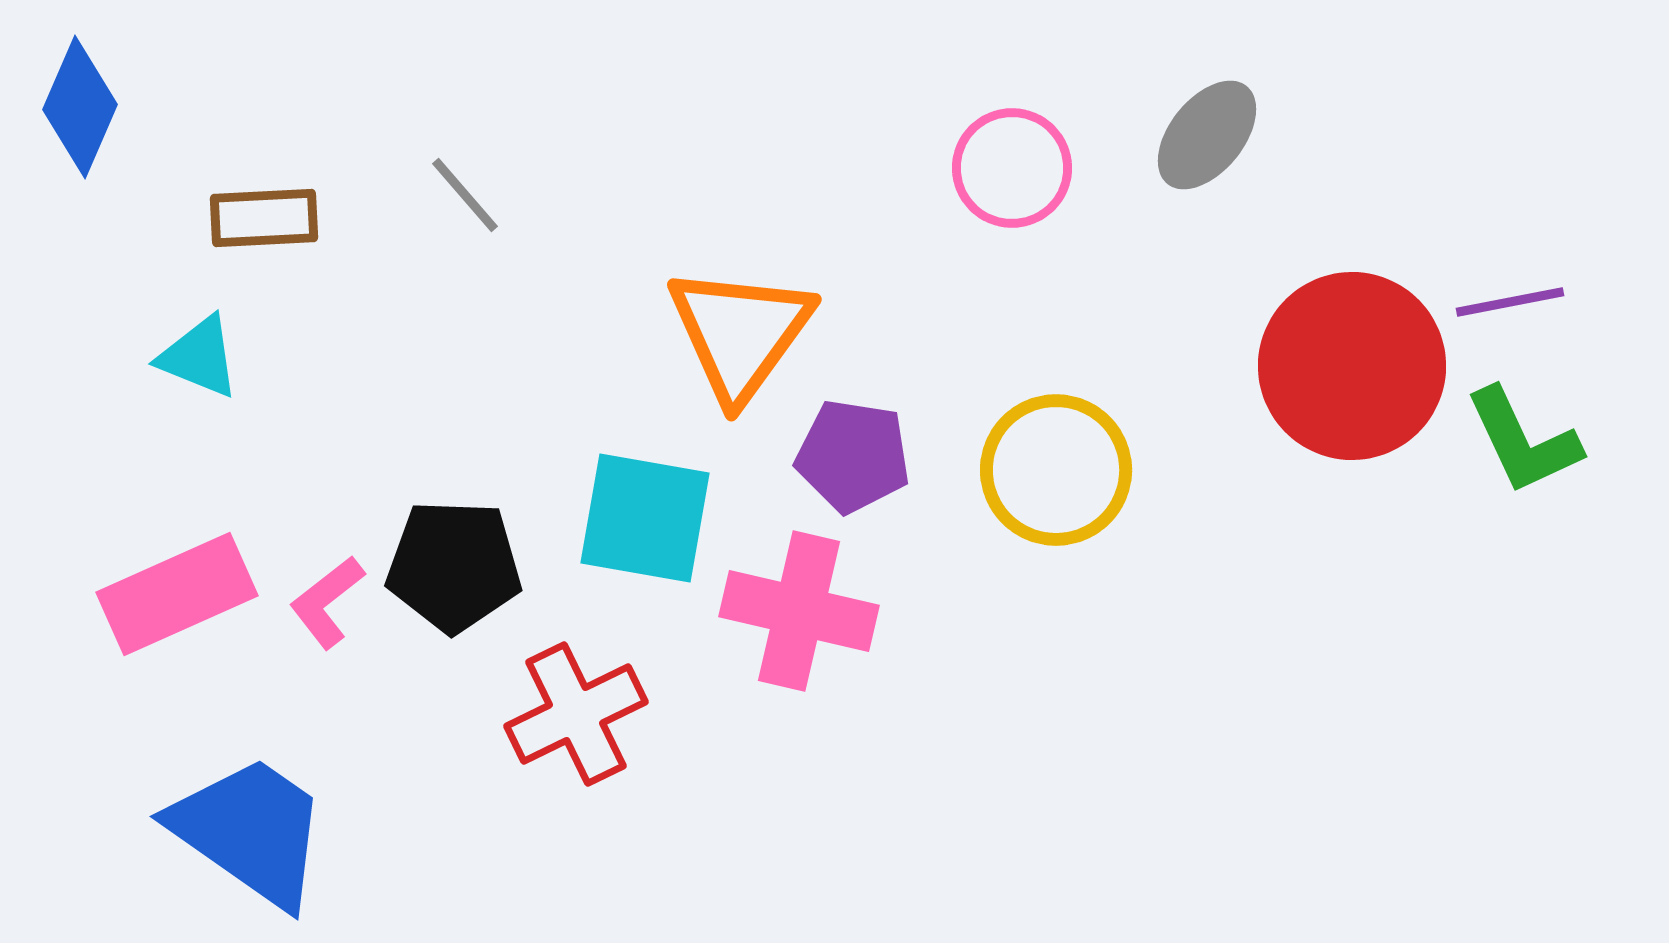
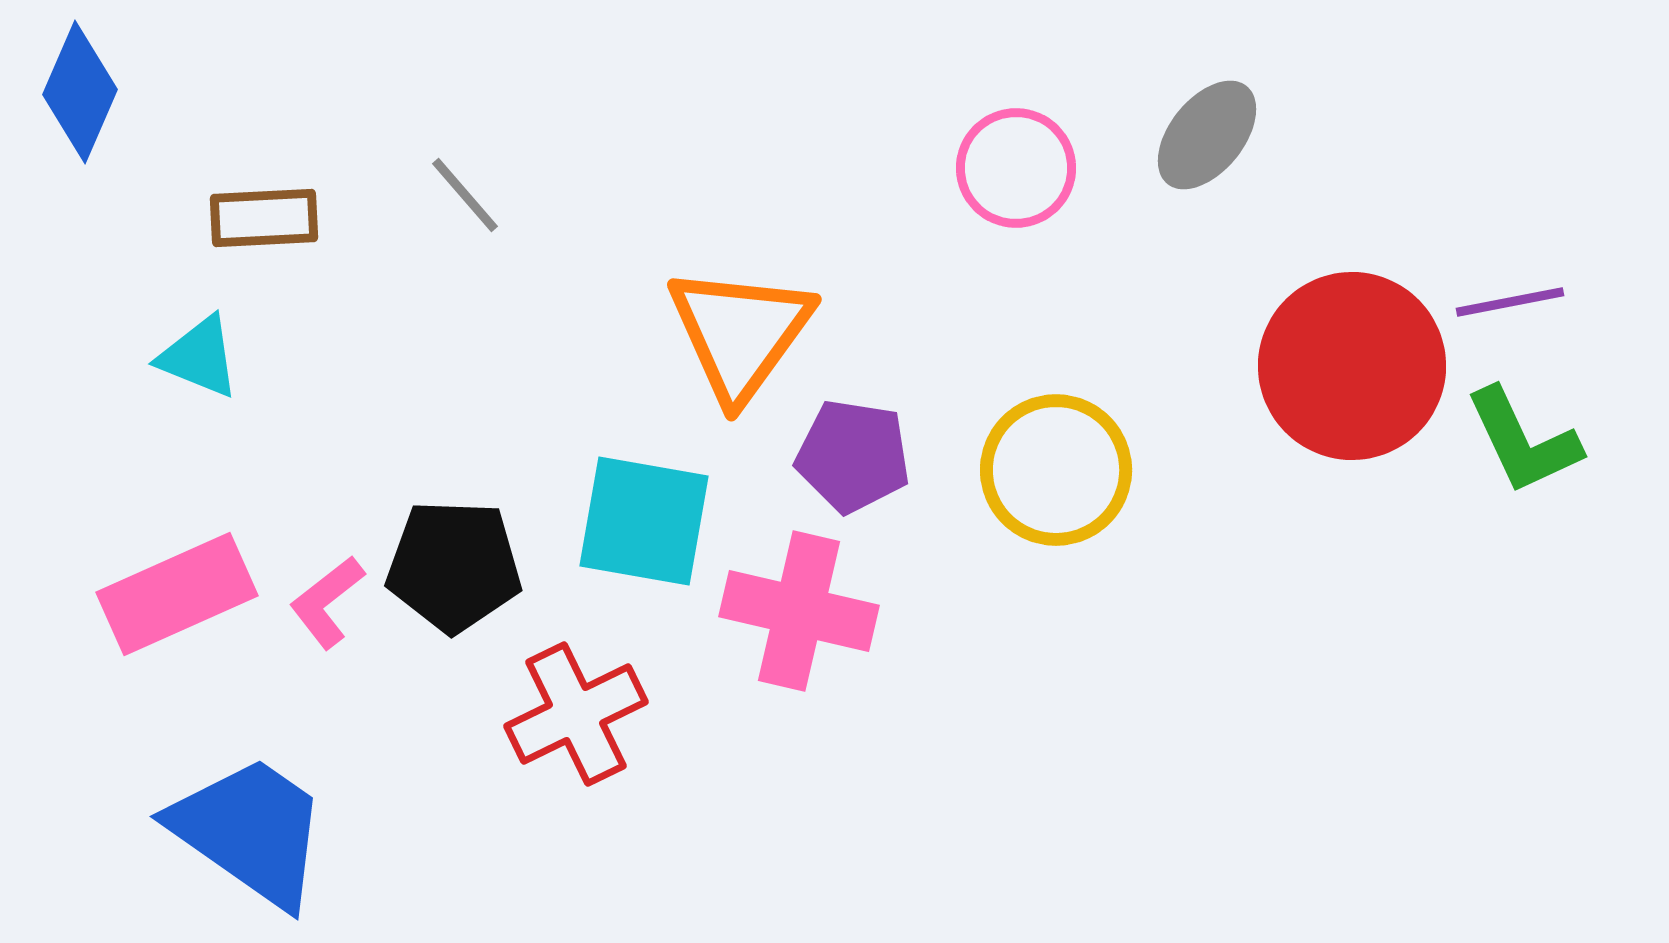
blue diamond: moved 15 px up
pink circle: moved 4 px right
cyan square: moved 1 px left, 3 px down
